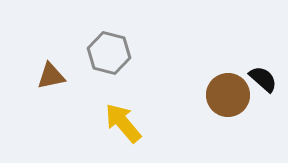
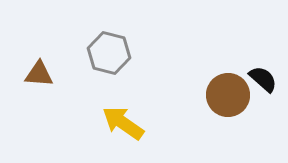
brown triangle: moved 12 px left, 2 px up; rotated 16 degrees clockwise
yellow arrow: rotated 15 degrees counterclockwise
